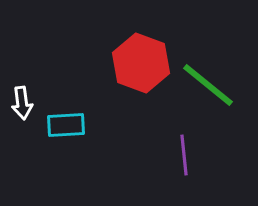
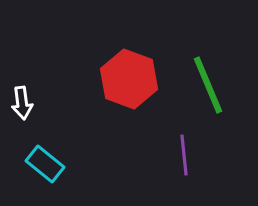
red hexagon: moved 12 px left, 16 px down
green line: rotated 28 degrees clockwise
cyan rectangle: moved 21 px left, 39 px down; rotated 42 degrees clockwise
